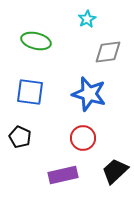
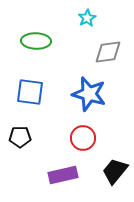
cyan star: moved 1 px up
green ellipse: rotated 12 degrees counterclockwise
black pentagon: rotated 25 degrees counterclockwise
black trapezoid: rotated 8 degrees counterclockwise
